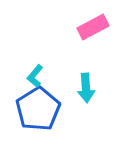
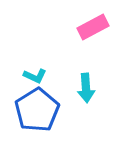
cyan L-shape: rotated 105 degrees counterclockwise
blue pentagon: moved 1 px left, 1 px down
